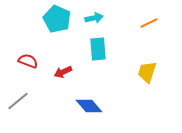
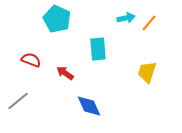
cyan arrow: moved 32 px right
orange line: rotated 24 degrees counterclockwise
red semicircle: moved 3 px right, 1 px up
red arrow: moved 2 px right, 1 px down; rotated 60 degrees clockwise
blue diamond: rotated 16 degrees clockwise
